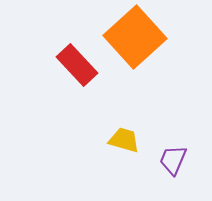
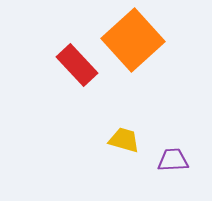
orange square: moved 2 px left, 3 px down
purple trapezoid: rotated 64 degrees clockwise
